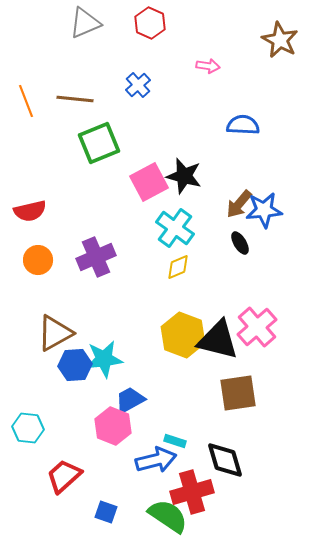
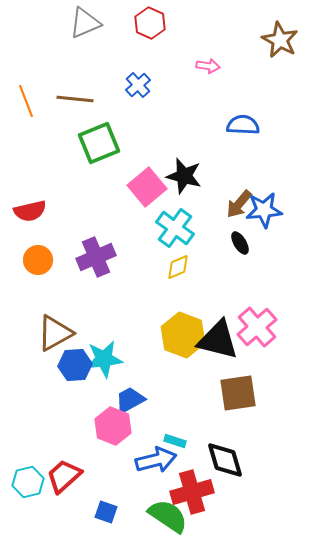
pink square: moved 2 px left, 5 px down; rotated 12 degrees counterclockwise
cyan hexagon: moved 54 px down; rotated 20 degrees counterclockwise
